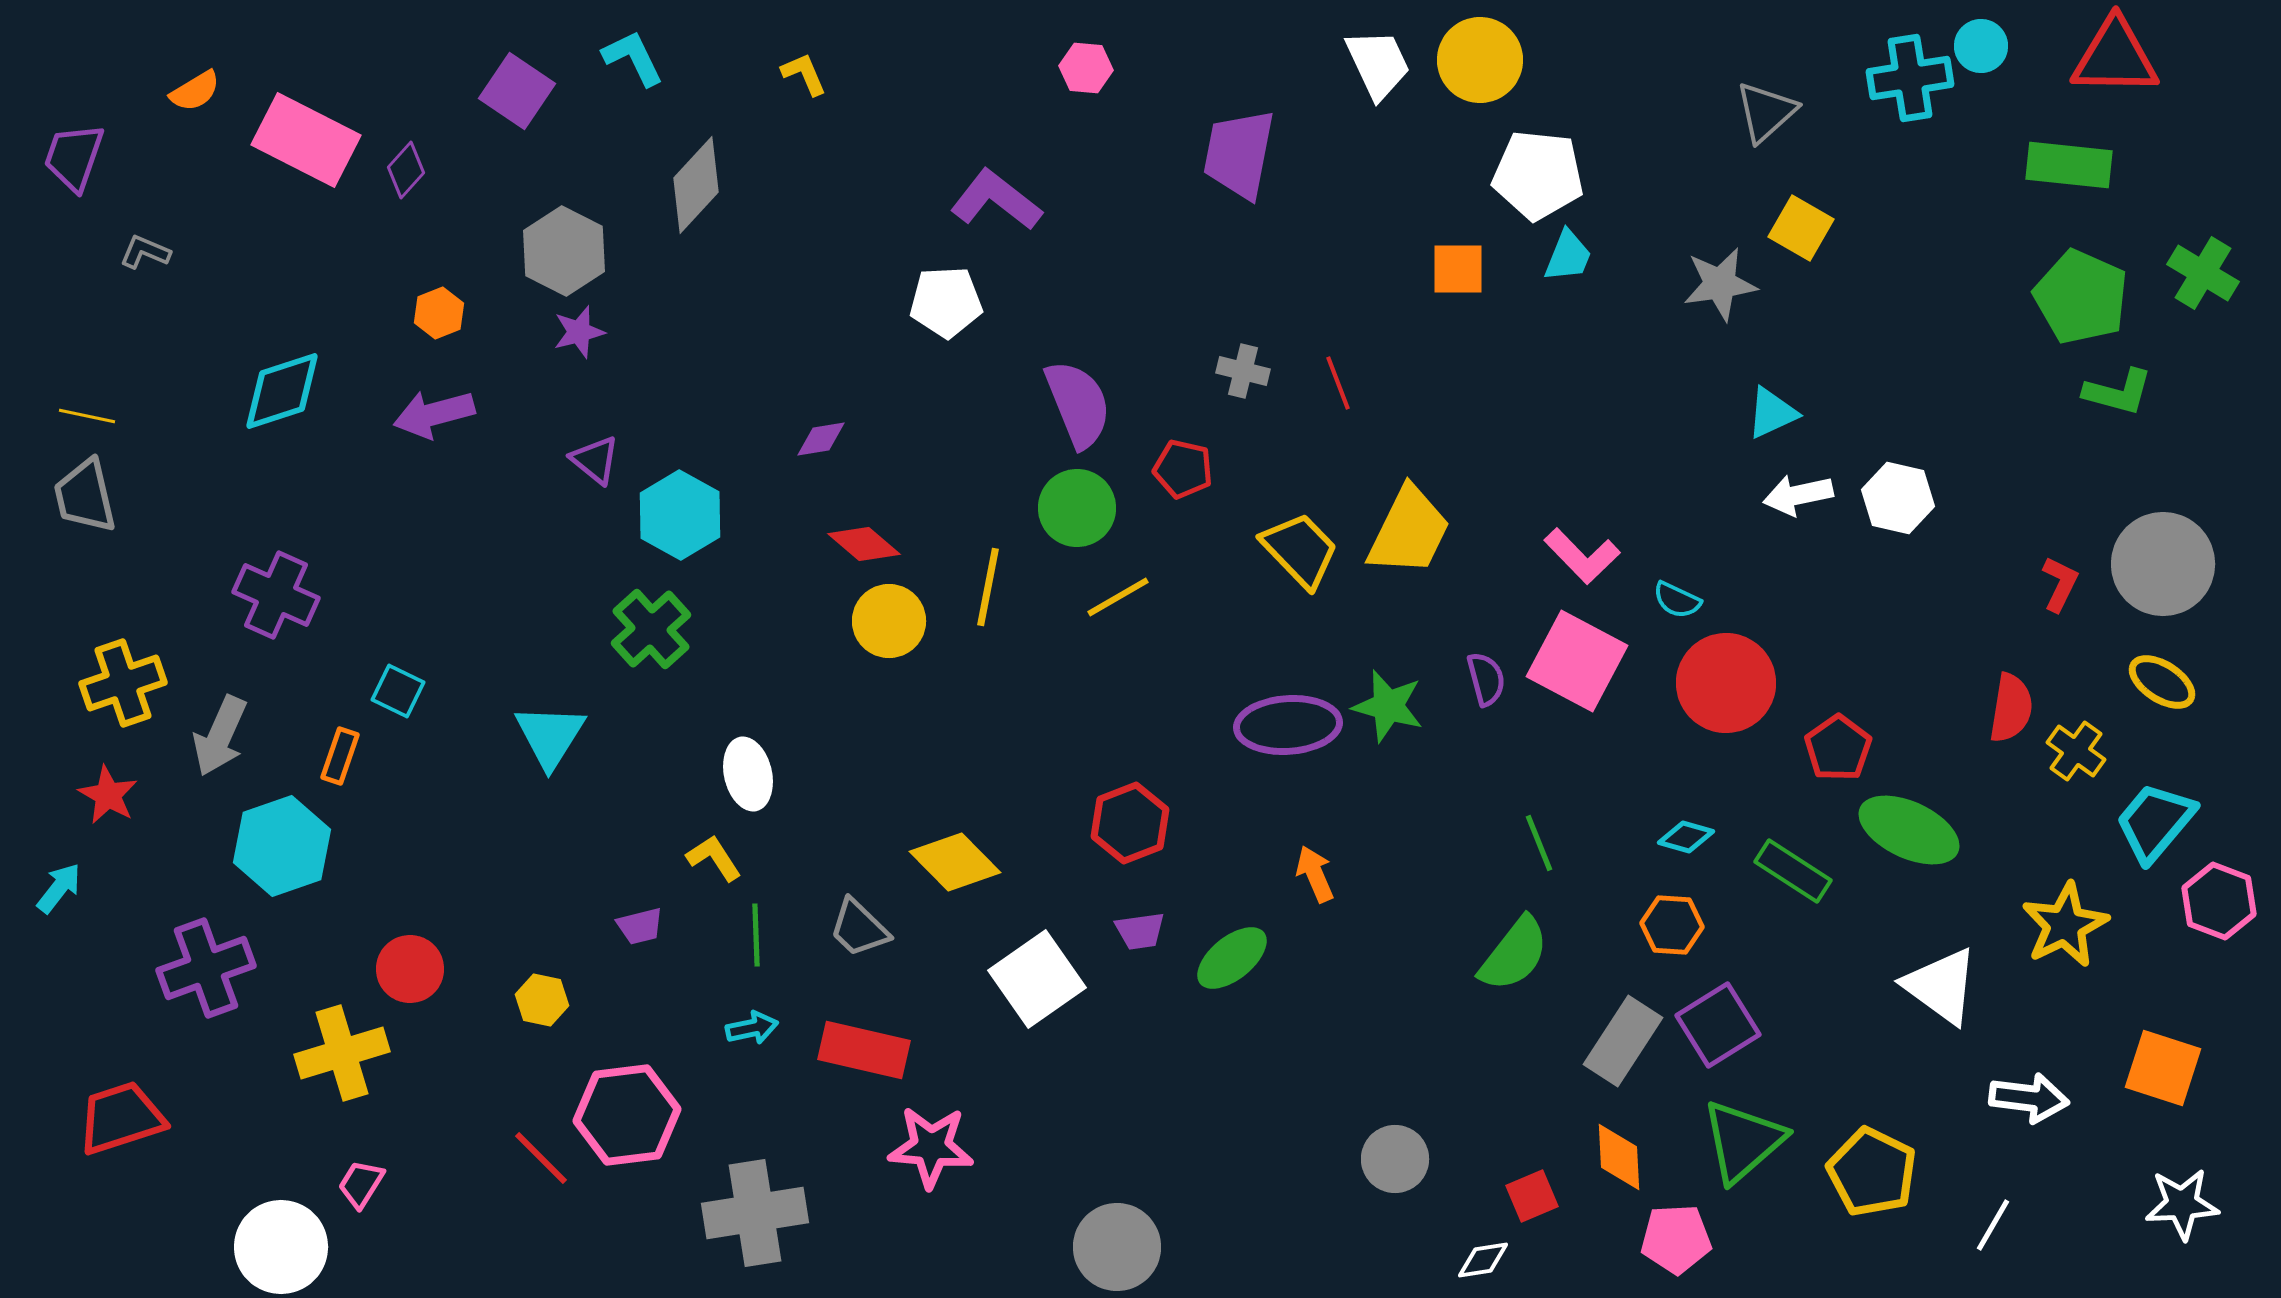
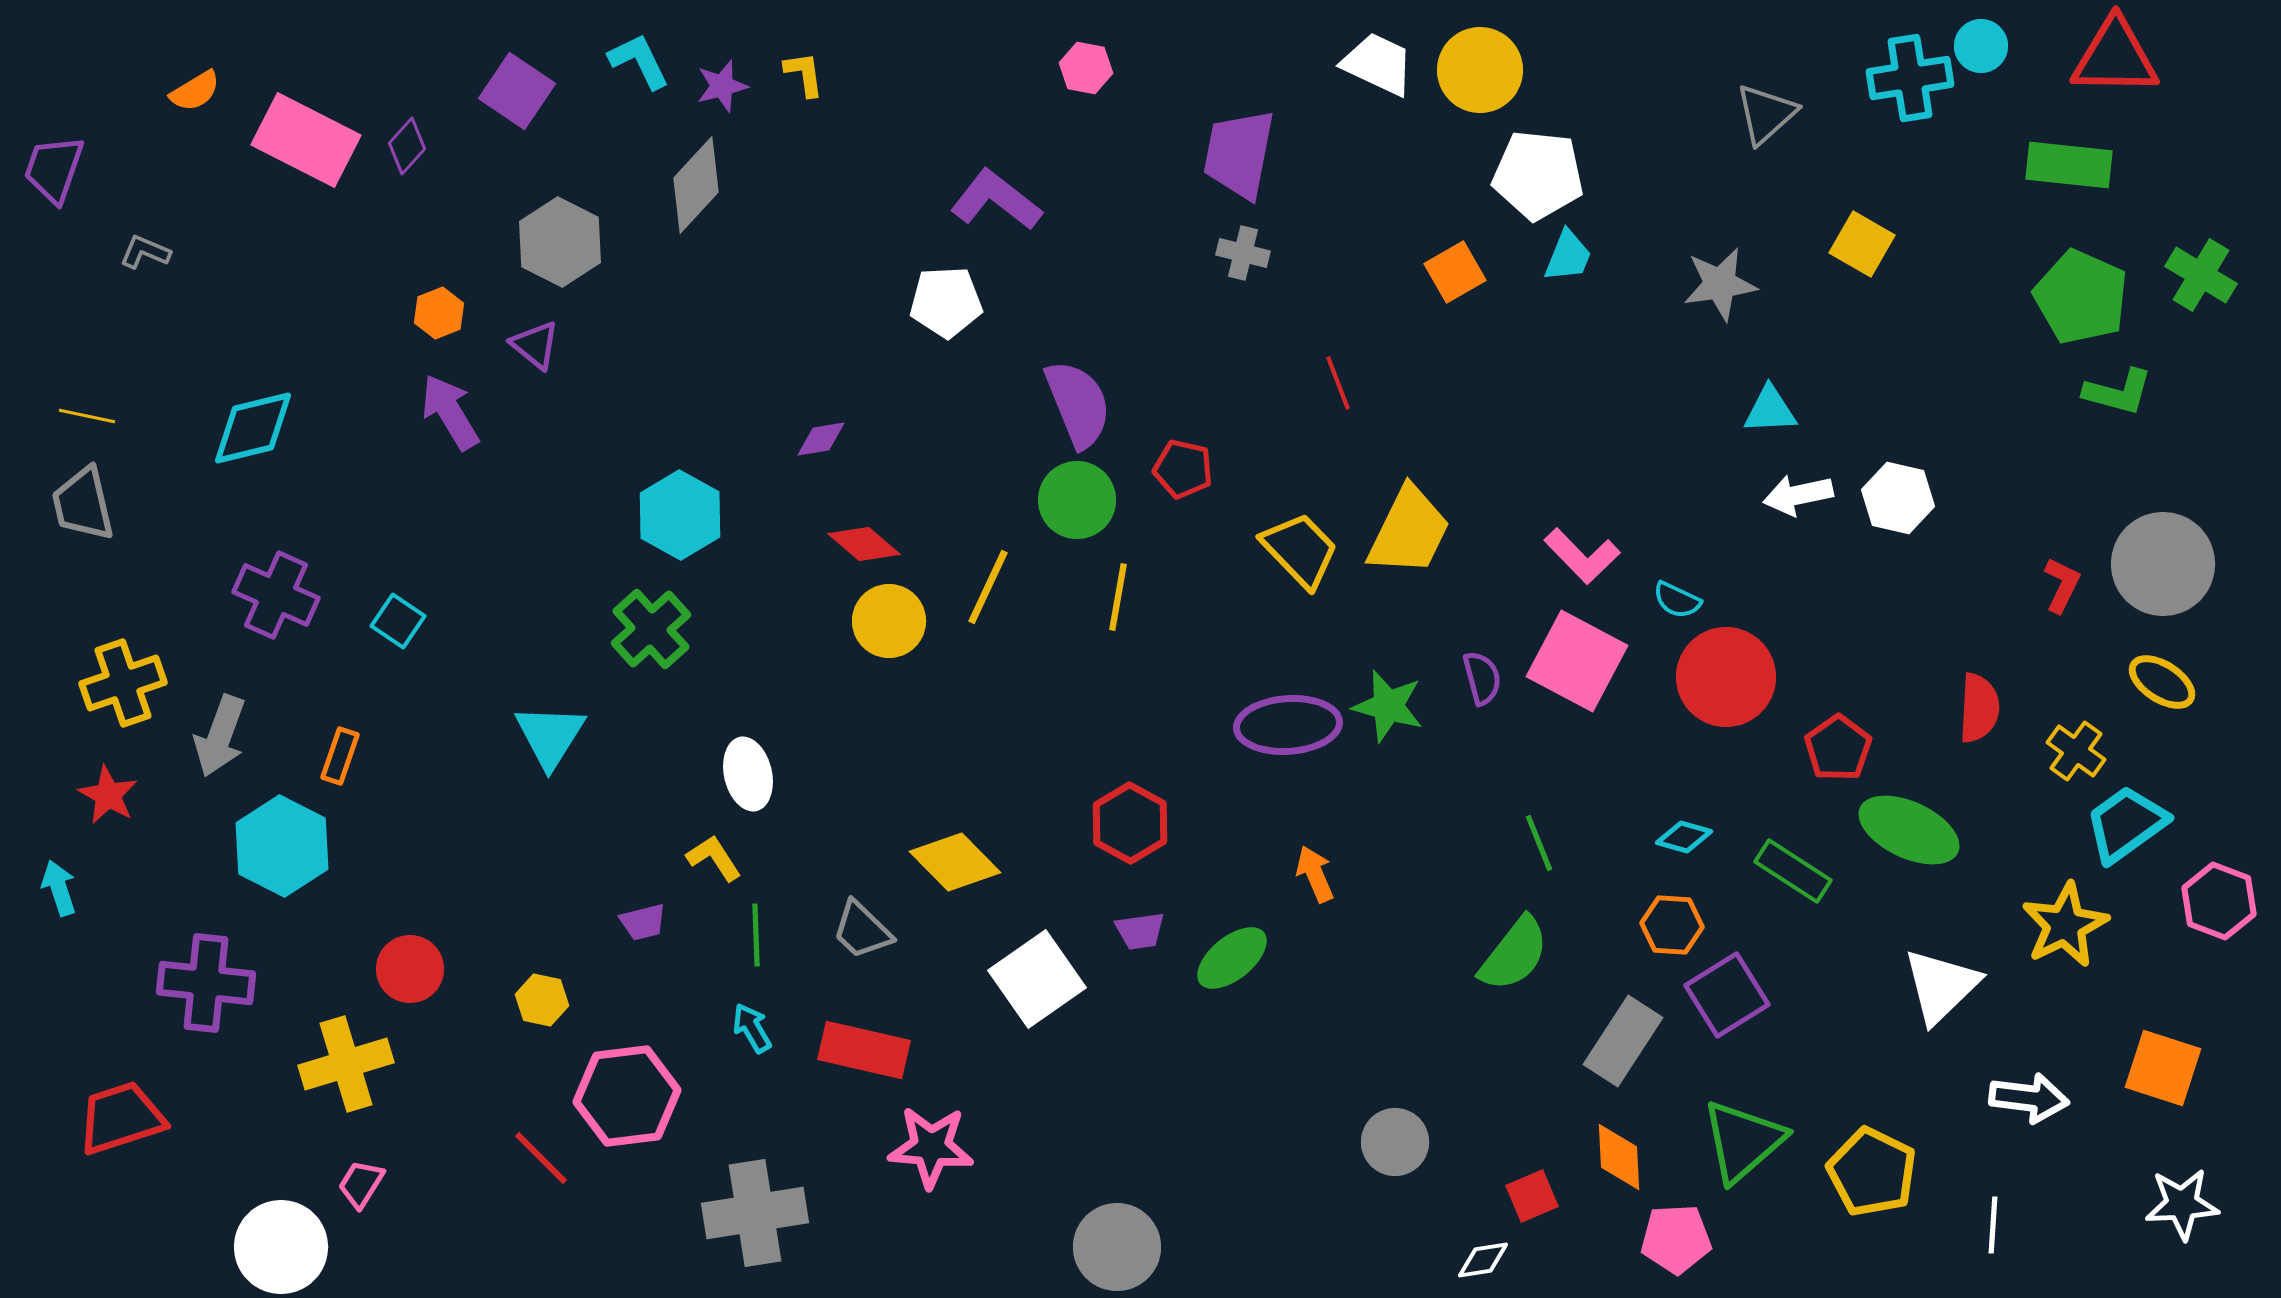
cyan L-shape at (633, 58): moved 6 px right, 3 px down
yellow circle at (1480, 60): moved 10 px down
white trapezoid at (1378, 64): rotated 40 degrees counterclockwise
pink hexagon at (1086, 68): rotated 6 degrees clockwise
yellow L-shape at (804, 74): rotated 15 degrees clockwise
gray triangle at (1766, 112): moved 2 px down
purple trapezoid at (74, 157): moved 20 px left, 12 px down
purple diamond at (406, 170): moved 1 px right, 24 px up
yellow square at (1801, 228): moved 61 px right, 16 px down
gray hexagon at (564, 251): moved 4 px left, 9 px up
orange square at (1458, 269): moved 3 px left, 3 px down; rotated 30 degrees counterclockwise
green cross at (2203, 273): moved 2 px left, 2 px down
purple star at (579, 332): moved 143 px right, 246 px up
gray cross at (1243, 371): moved 118 px up
cyan diamond at (282, 391): moved 29 px left, 37 px down; rotated 4 degrees clockwise
cyan triangle at (1772, 413): moved 2 px left, 3 px up; rotated 22 degrees clockwise
purple arrow at (434, 414): moved 16 px right, 2 px up; rotated 74 degrees clockwise
purple triangle at (595, 460): moved 60 px left, 115 px up
gray trapezoid at (85, 496): moved 2 px left, 8 px down
green circle at (1077, 508): moved 8 px up
red L-shape at (2060, 584): moved 2 px right, 1 px down
yellow line at (988, 587): rotated 14 degrees clockwise
yellow line at (1118, 597): rotated 50 degrees counterclockwise
purple semicircle at (1486, 679): moved 4 px left, 1 px up
red circle at (1726, 683): moved 6 px up
cyan square at (398, 691): moved 70 px up; rotated 8 degrees clockwise
red semicircle at (2011, 708): moved 32 px left; rotated 6 degrees counterclockwise
gray arrow at (220, 736): rotated 4 degrees counterclockwise
cyan trapezoid at (2155, 822): moved 29 px left, 2 px down; rotated 14 degrees clockwise
red hexagon at (1130, 823): rotated 10 degrees counterclockwise
cyan diamond at (1686, 837): moved 2 px left
cyan hexagon at (282, 846): rotated 14 degrees counterclockwise
cyan arrow at (59, 888): rotated 56 degrees counterclockwise
purple trapezoid at (640, 926): moved 3 px right, 4 px up
gray trapezoid at (859, 928): moved 3 px right, 2 px down
purple cross at (206, 968): moved 15 px down; rotated 26 degrees clockwise
white triangle at (1941, 986): rotated 40 degrees clockwise
purple square at (1718, 1025): moved 9 px right, 30 px up
cyan arrow at (752, 1028): rotated 108 degrees counterclockwise
yellow cross at (342, 1053): moved 4 px right, 11 px down
pink hexagon at (627, 1115): moved 19 px up
gray circle at (1395, 1159): moved 17 px up
white line at (1993, 1225): rotated 26 degrees counterclockwise
